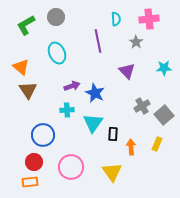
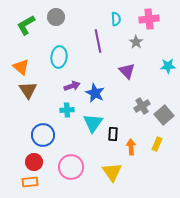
cyan ellipse: moved 2 px right, 4 px down; rotated 30 degrees clockwise
cyan star: moved 4 px right, 2 px up
